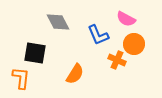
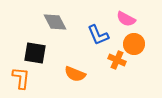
gray diamond: moved 3 px left
orange semicircle: rotated 80 degrees clockwise
